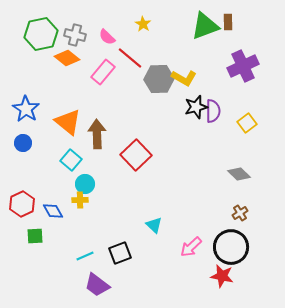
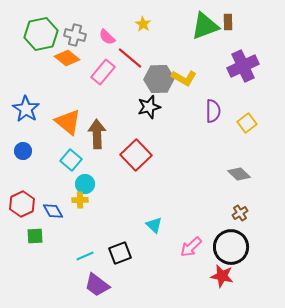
black star: moved 47 px left
blue circle: moved 8 px down
